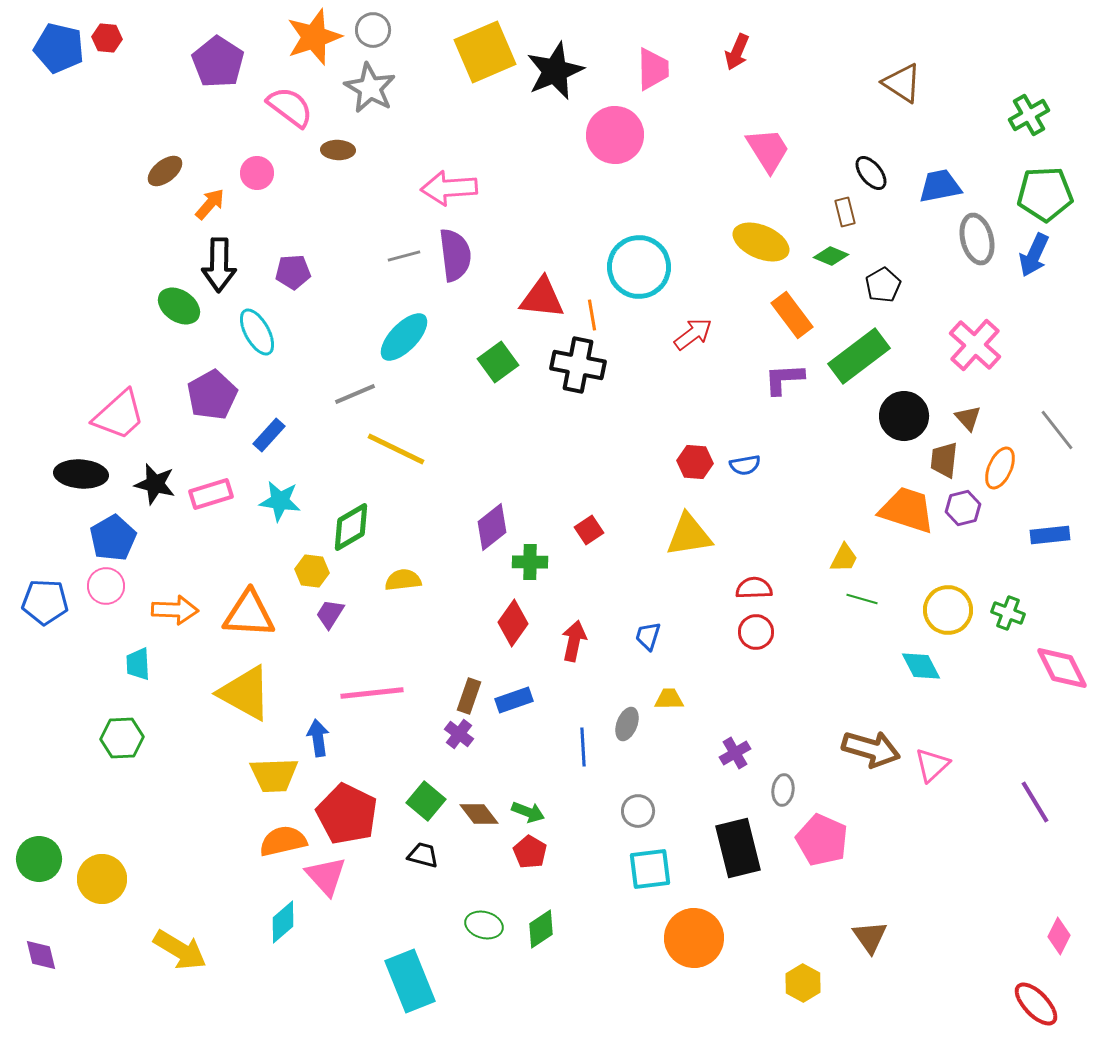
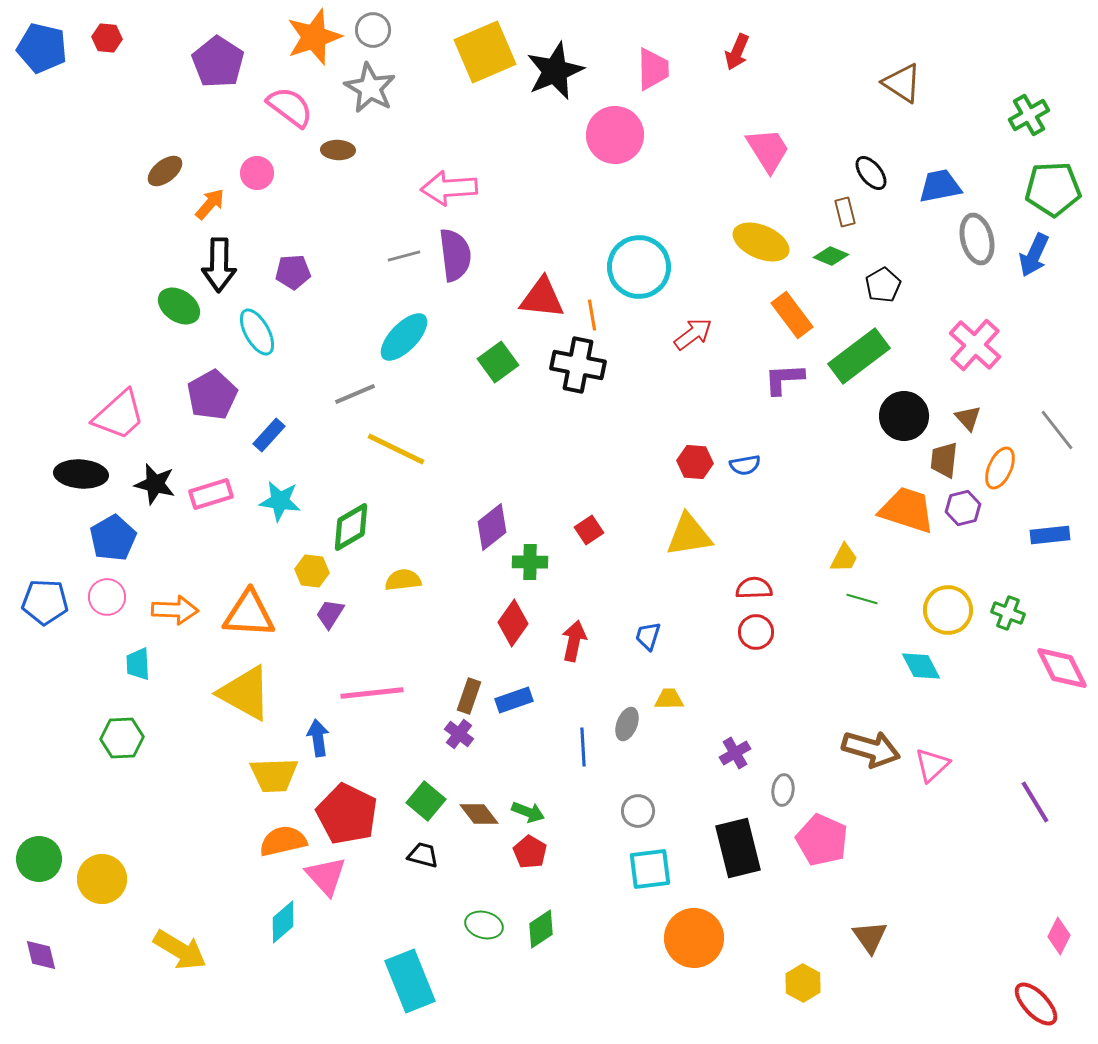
blue pentagon at (59, 48): moved 17 px left
green pentagon at (1045, 194): moved 8 px right, 5 px up
pink circle at (106, 586): moved 1 px right, 11 px down
